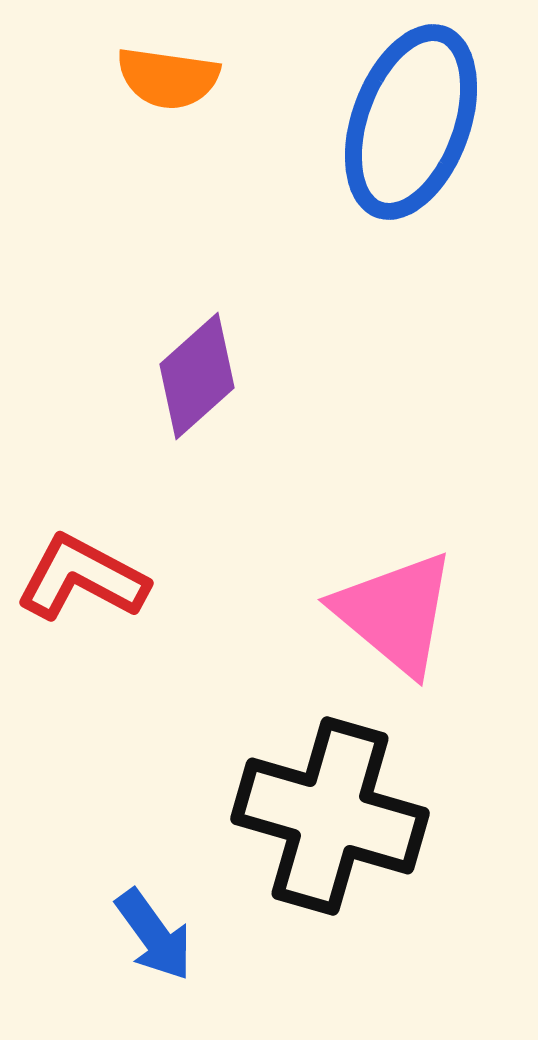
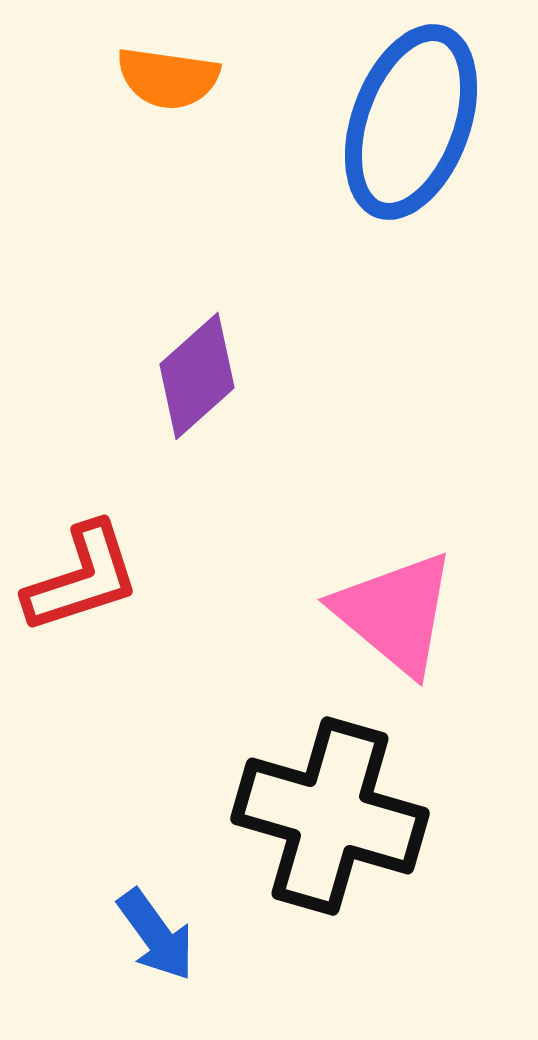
red L-shape: rotated 134 degrees clockwise
blue arrow: moved 2 px right
